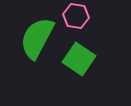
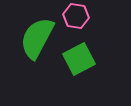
green square: rotated 28 degrees clockwise
